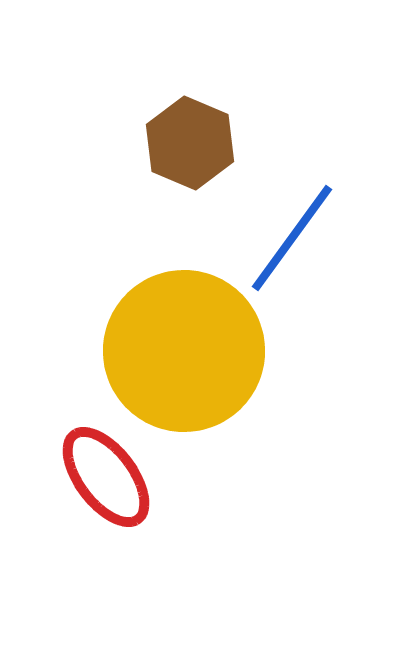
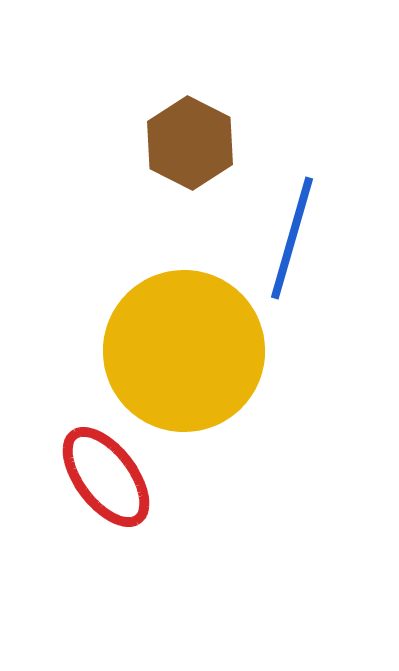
brown hexagon: rotated 4 degrees clockwise
blue line: rotated 20 degrees counterclockwise
